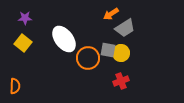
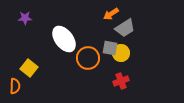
yellow square: moved 6 px right, 25 px down
gray square: moved 2 px right, 2 px up
